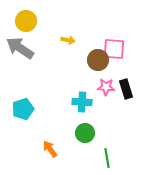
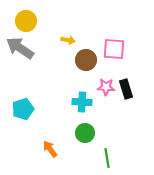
brown circle: moved 12 px left
